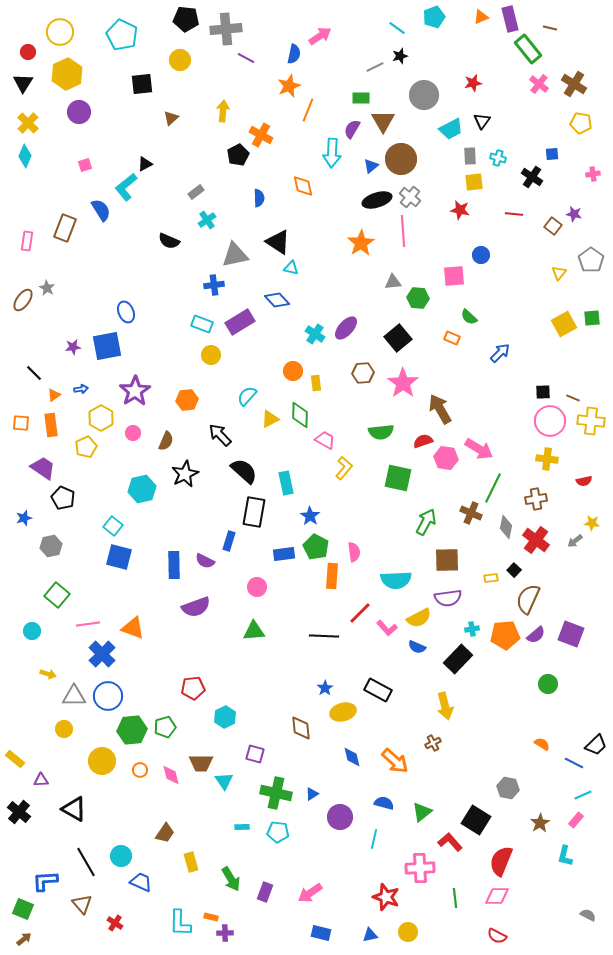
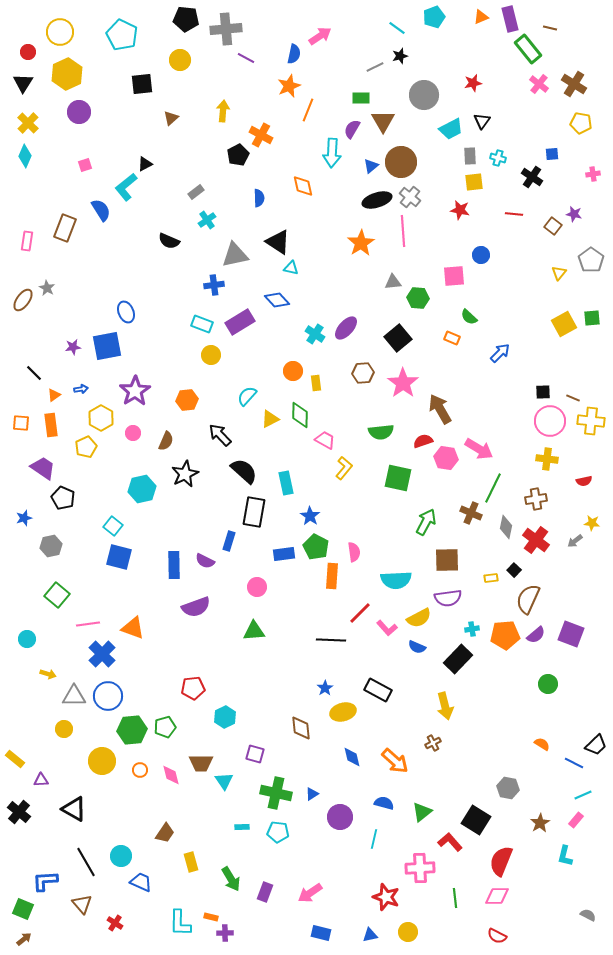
brown circle at (401, 159): moved 3 px down
cyan circle at (32, 631): moved 5 px left, 8 px down
black line at (324, 636): moved 7 px right, 4 px down
